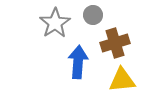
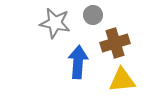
gray star: rotated 28 degrees counterclockwise
